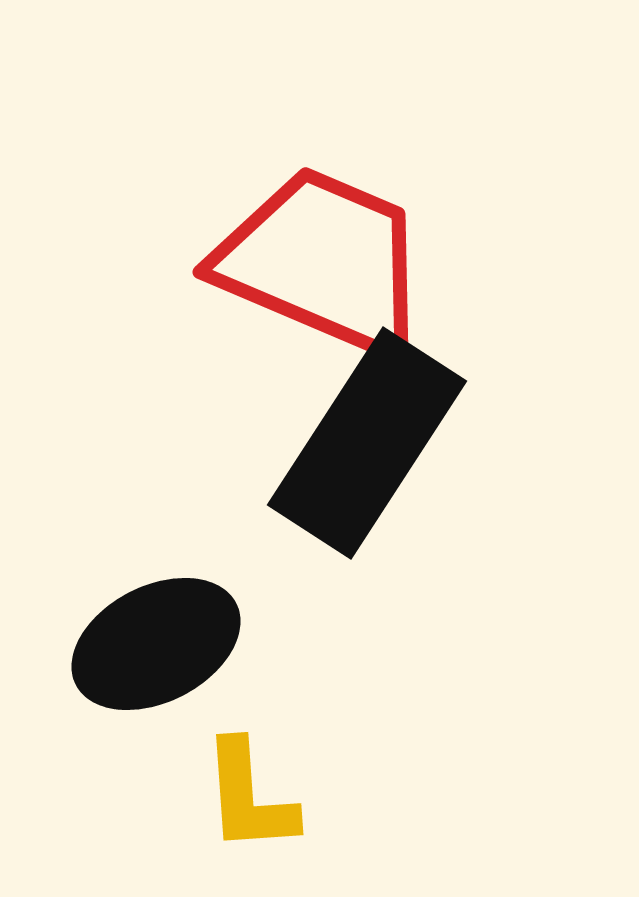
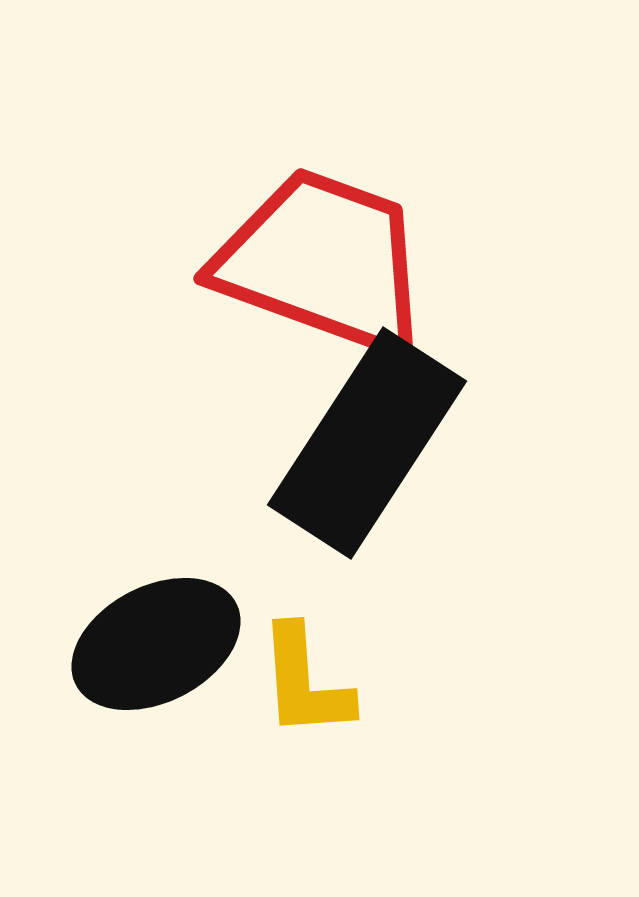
red trapezoid: rotated 3 degrees counterclockwise
yellow L-shape: moved 56 px right, 115 px up
